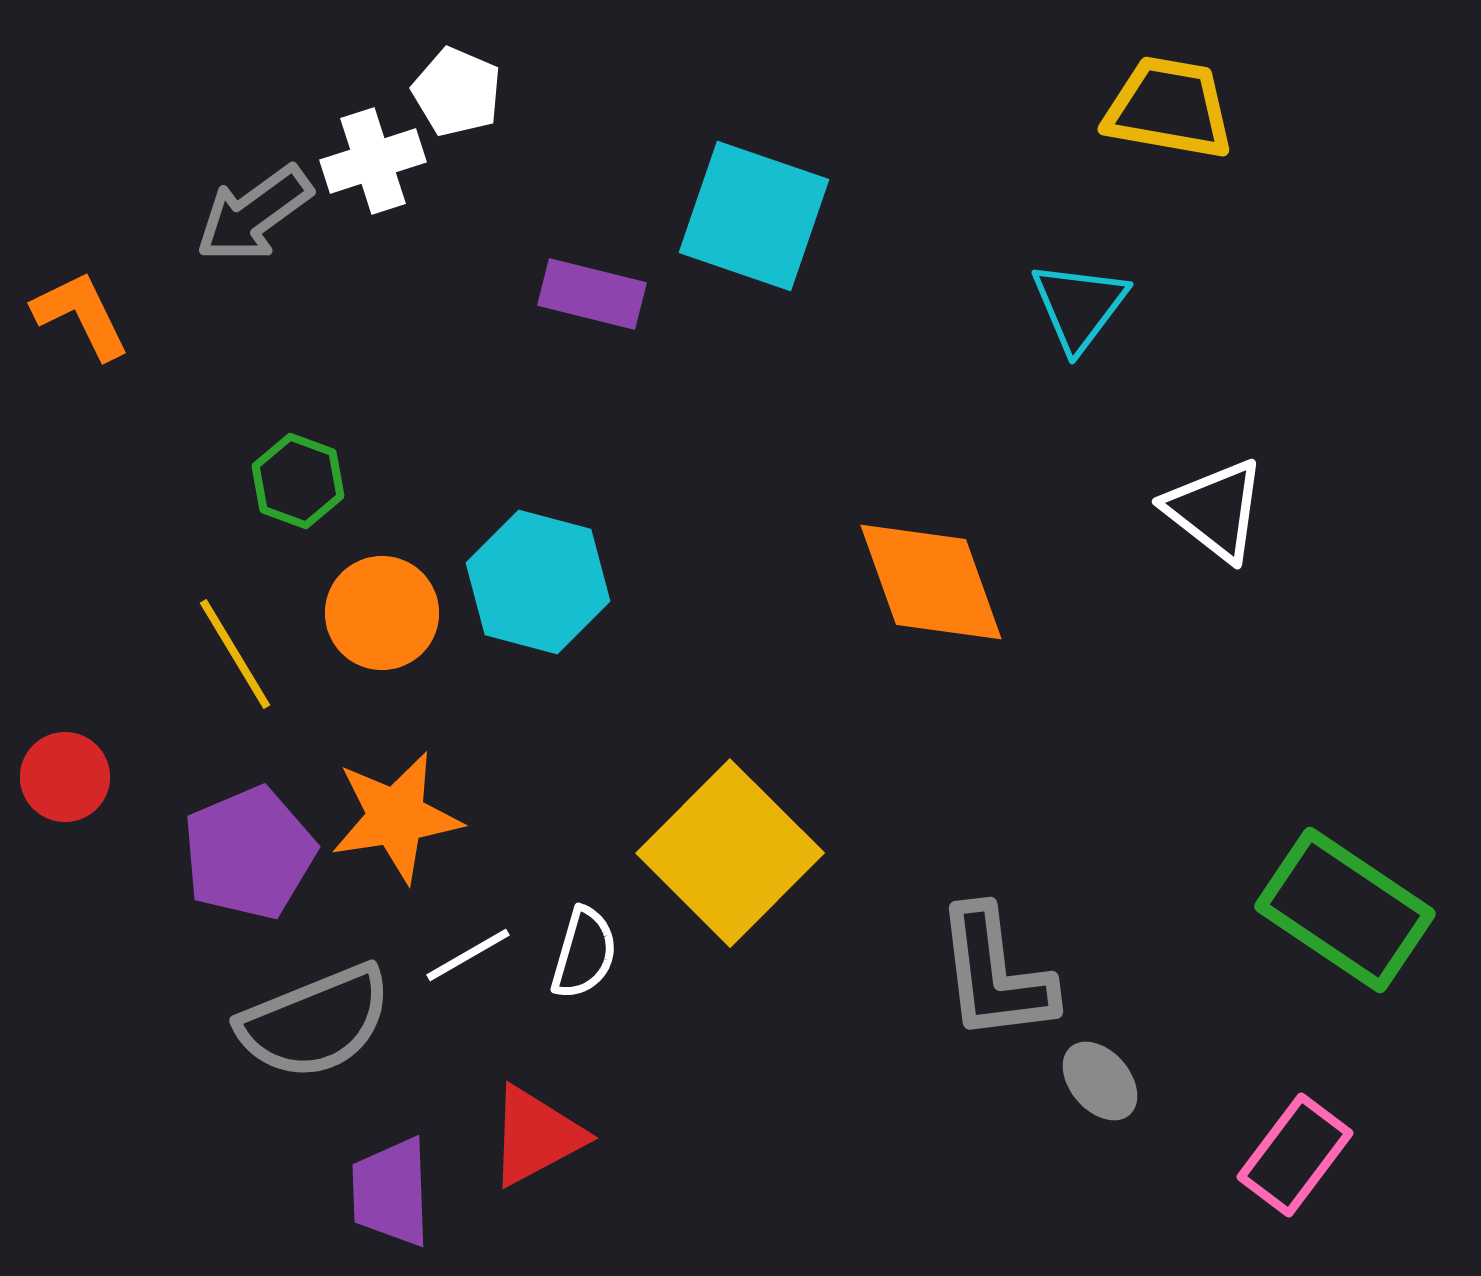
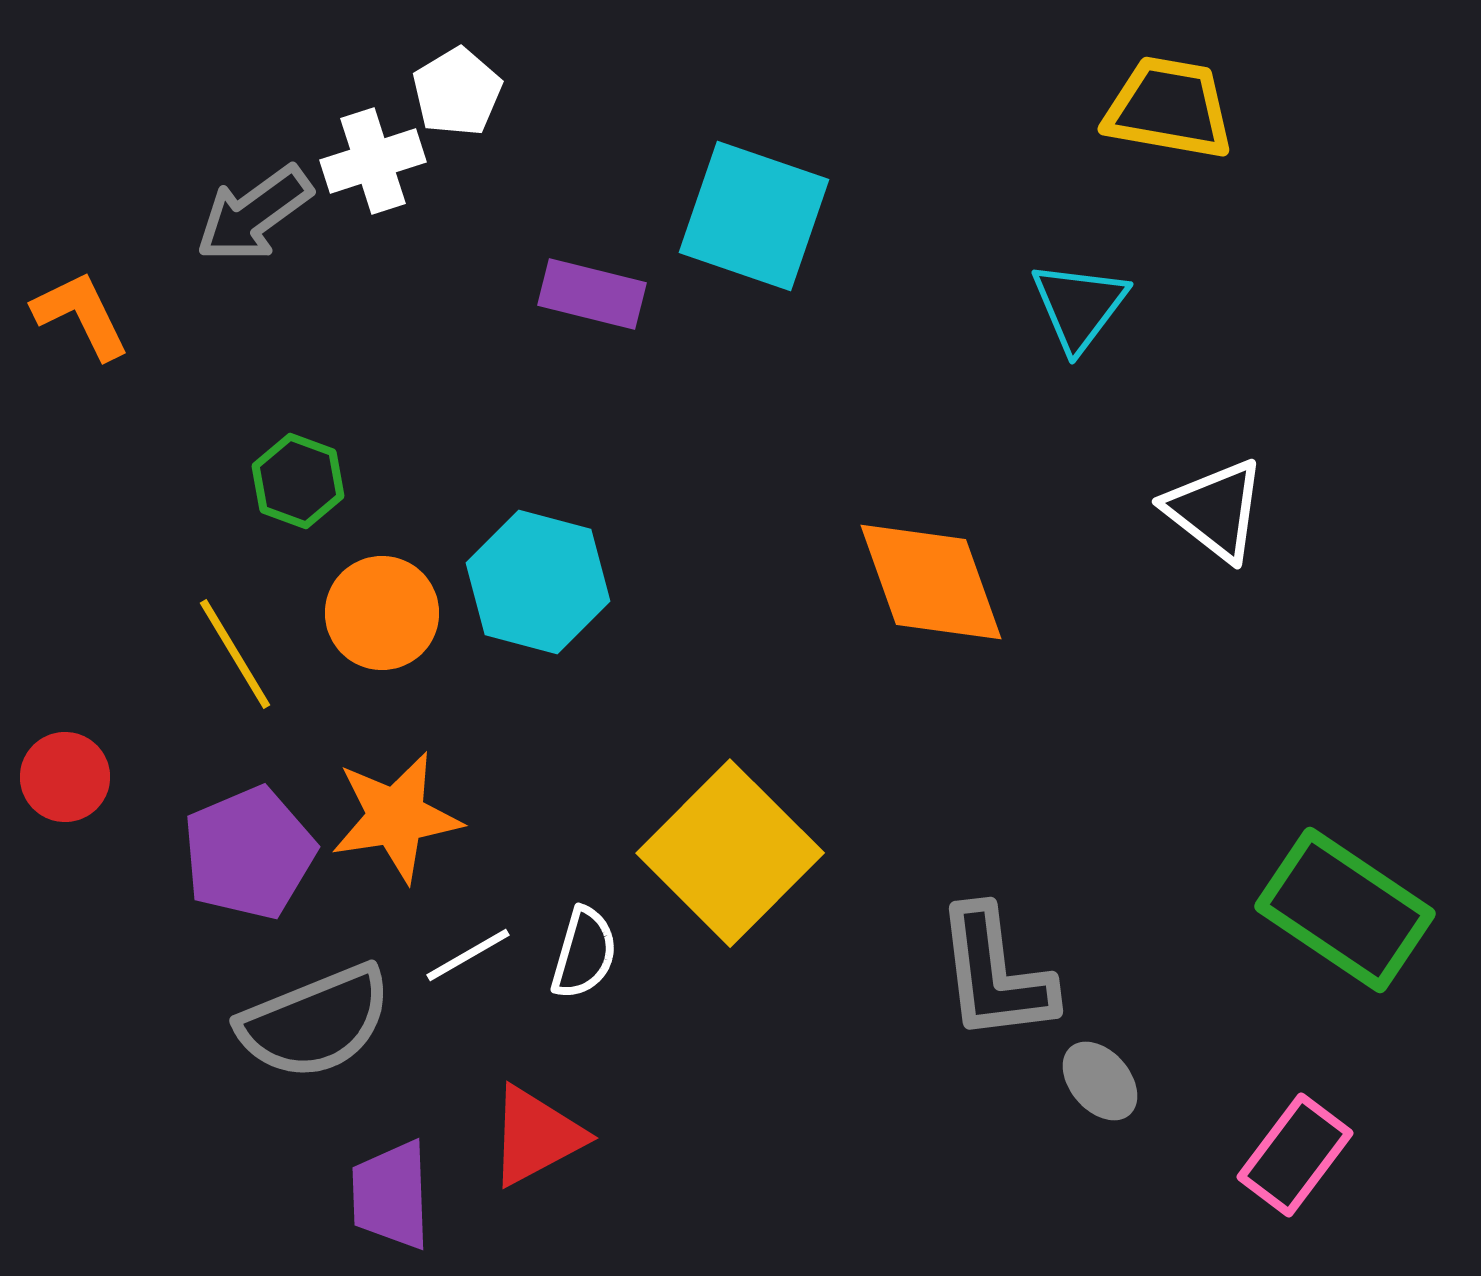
white pentagon: rotated 18 degrees clockwise
purple trapezoid: moved 3 px down
